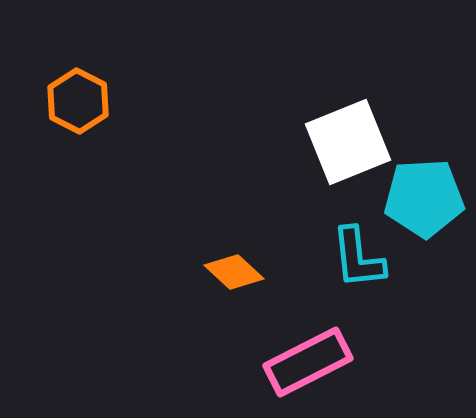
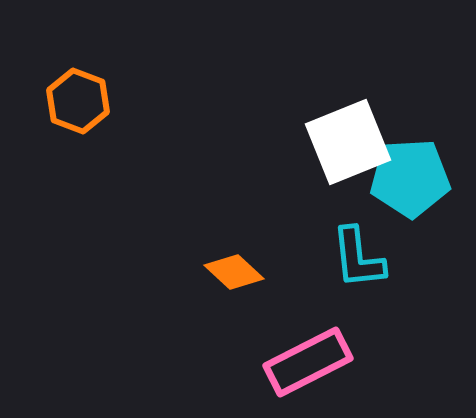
orange hexagon: rotated 6 degrees counterclockwise
cyan pentagon: moved 14 px left, 20 px up
